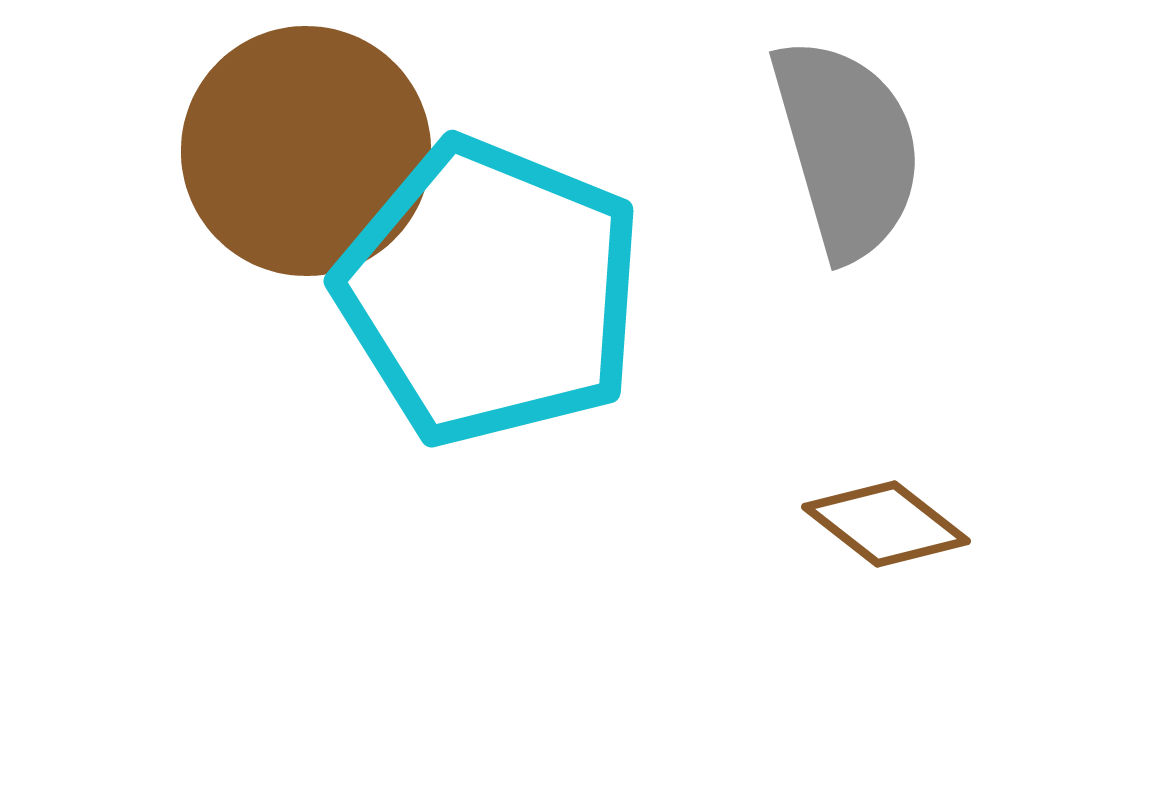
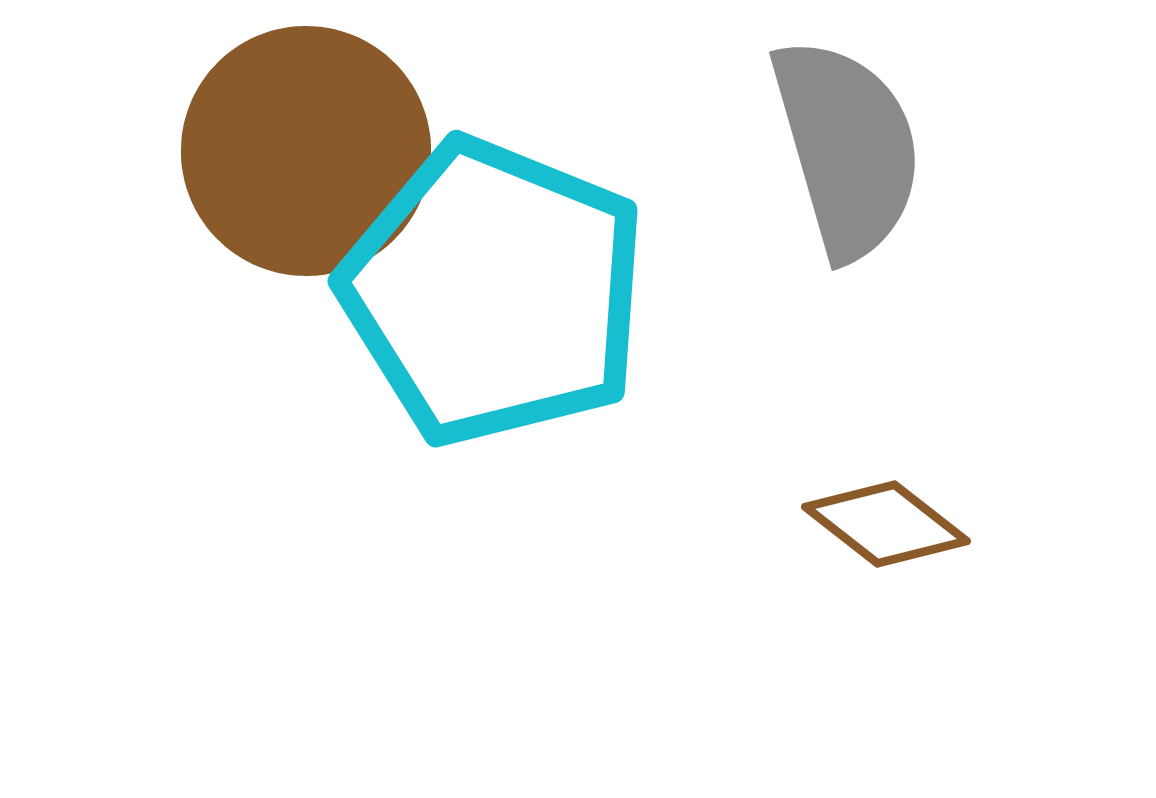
cyan pentagon: moved 4 px right
